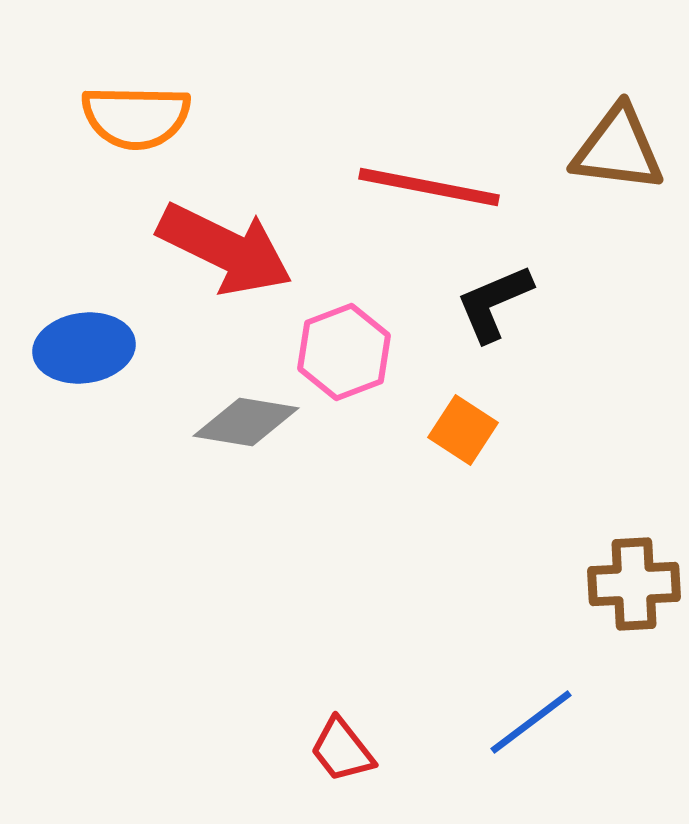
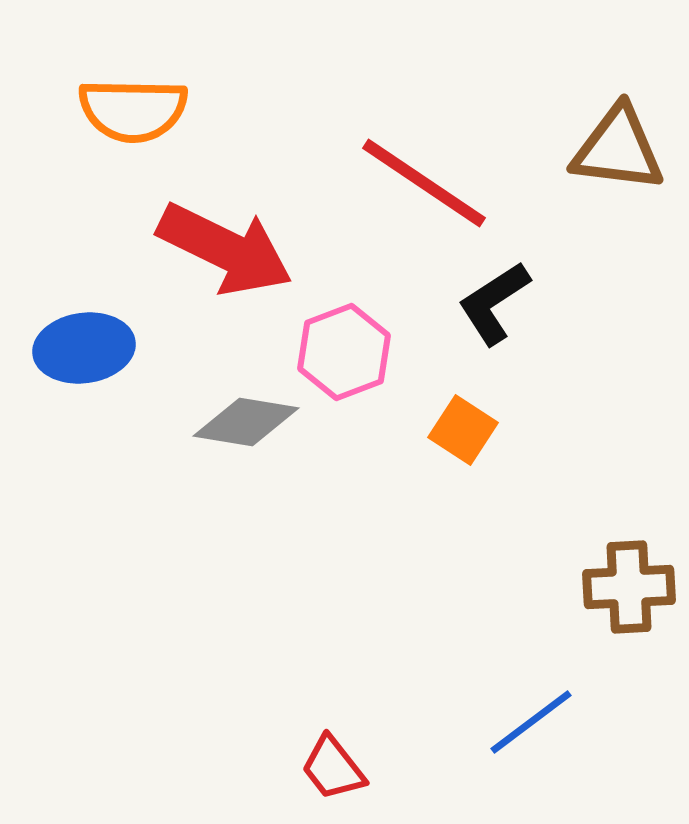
orange semicircle: moved 3 px left, 7 px up
red line: moved 5 px left, 4 px up; rotated 23 degrees clockwise
black L-shape: rotated 10 degrees counterclockwise
brown cross: moved 5 px left, 3 px down
red trapezoid: moved 9 px left, 18 px down
